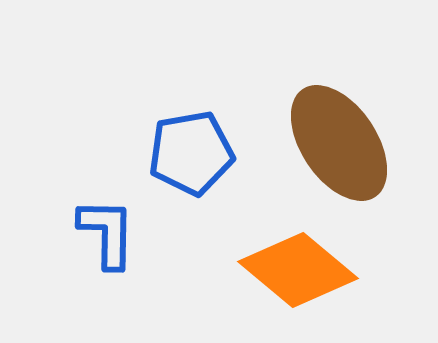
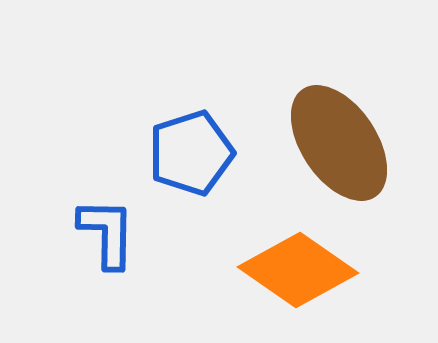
blue pentagon: rotated 8 degrees counterclockwise
orange diamond: rotated 5 degrees counterclockwise
